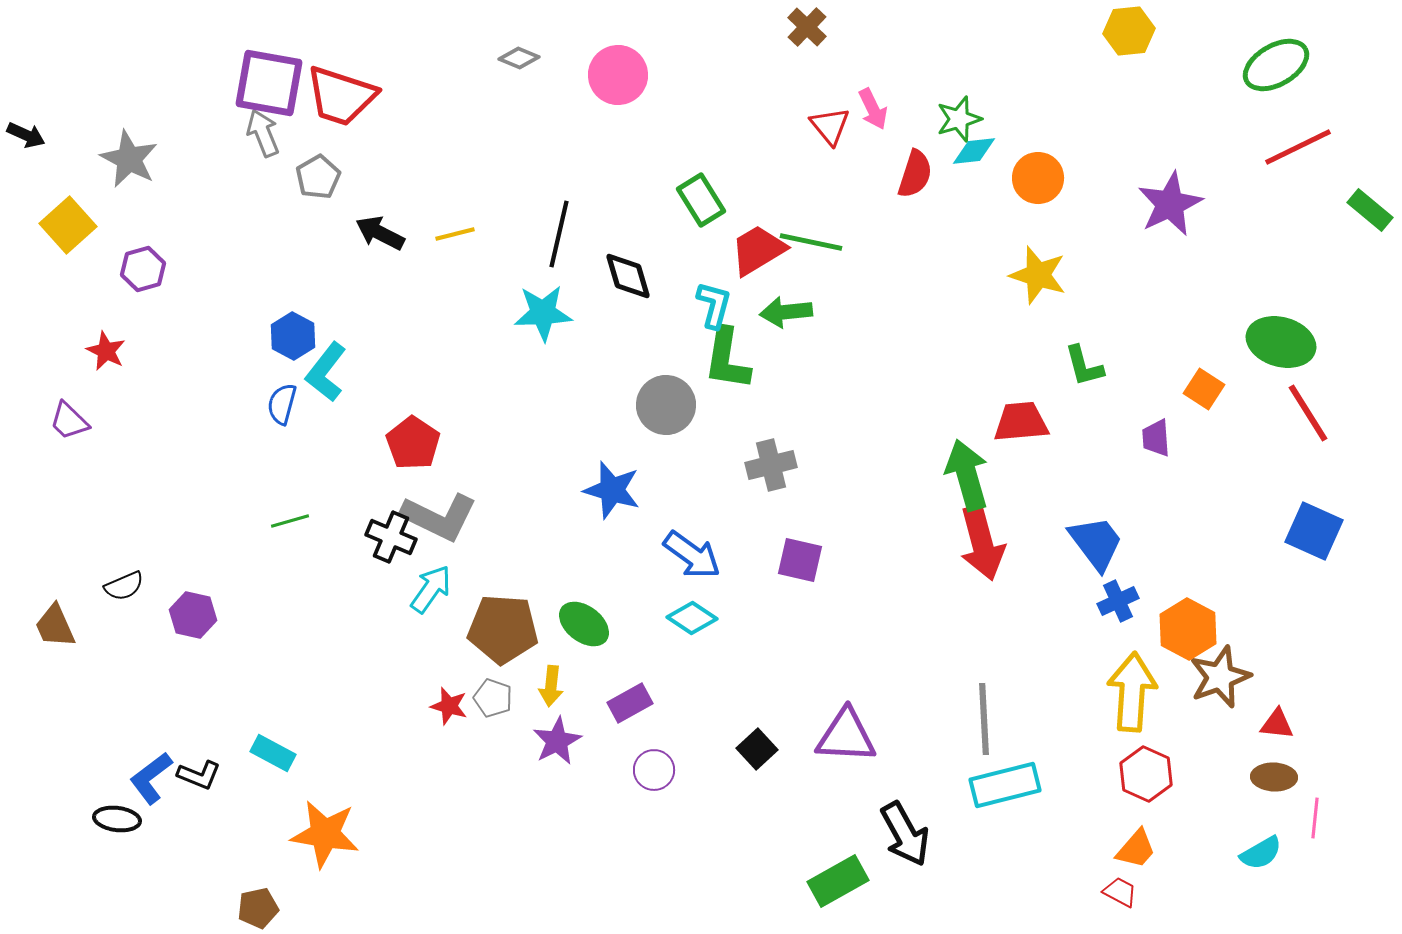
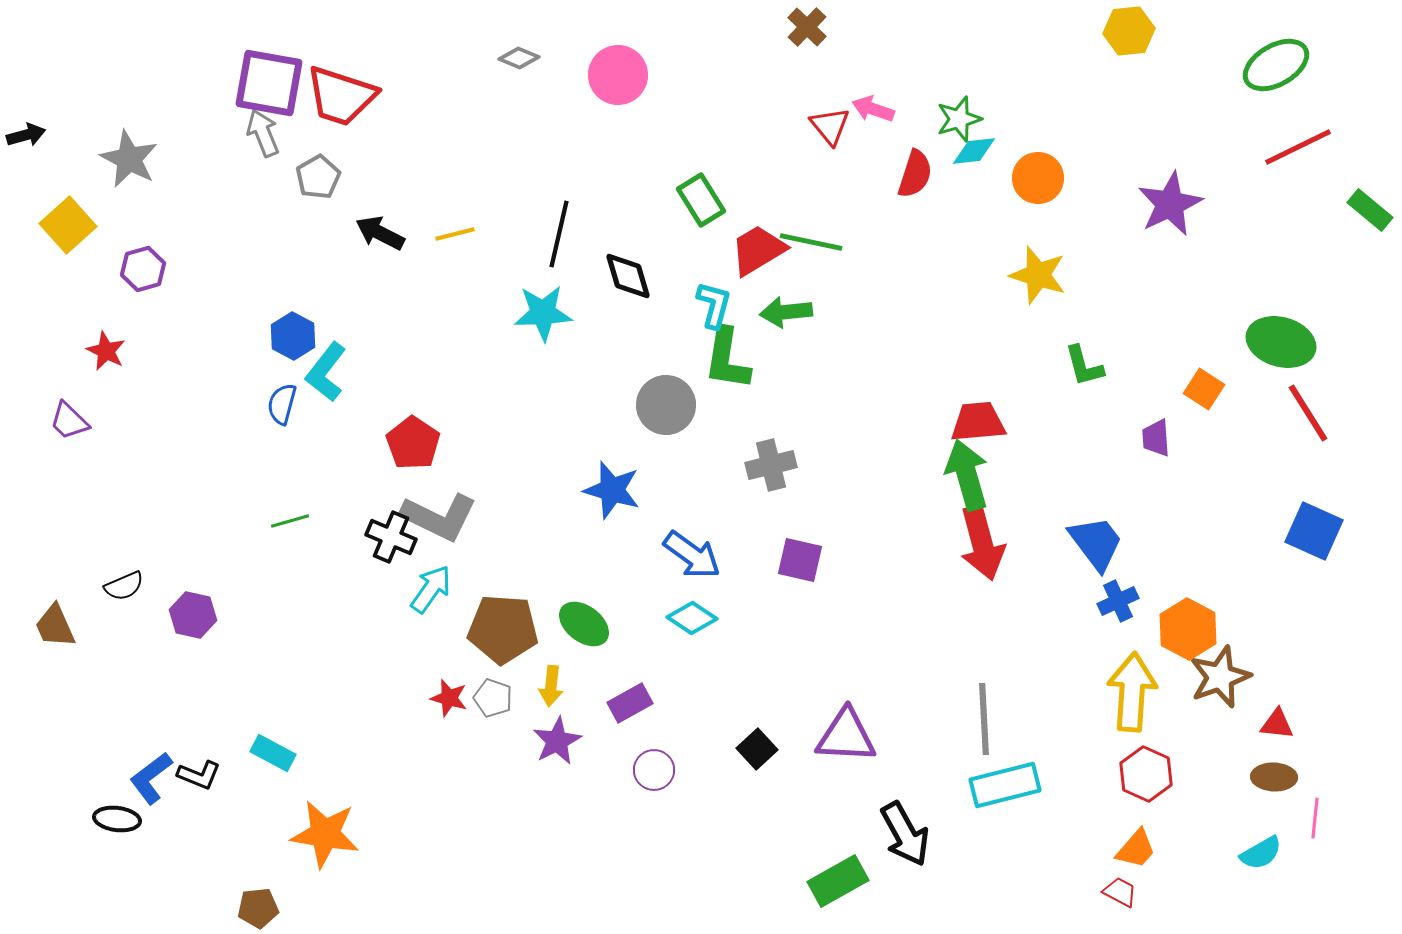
pink arrow at (873, 109): rotated 135 degrees clockwise
black arrow at (26, 135): rotated 39 degrees counterclockwise
red trapezoid at (1021, 422): moved 43 px left
red star at (449, 706): moved 8 px up
brown pentagon at (258, 908): rotated 6 degrees clockwise
